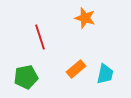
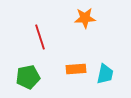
orange star: rotated 20 degrees counterclockwise
orange rectangle: rotated 36 degrees clockwise
green pentagon: moved 2 px right
